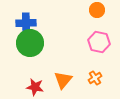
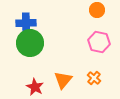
orange cross: moved 1 px left; rotated 16 degrees counterclockwise
red star: rotated 18 degrees clockwise
